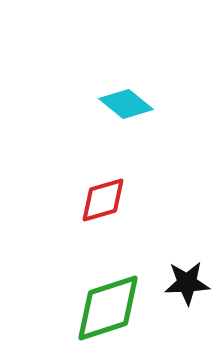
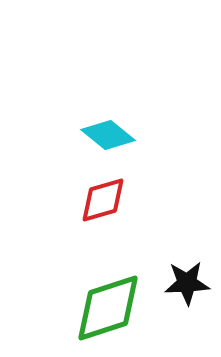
cyan diamond: moved 18 px left, 31 px down
